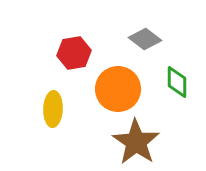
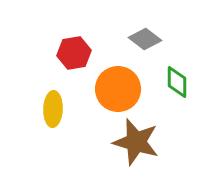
brown star: rotated 18 degrees counterclockwise
